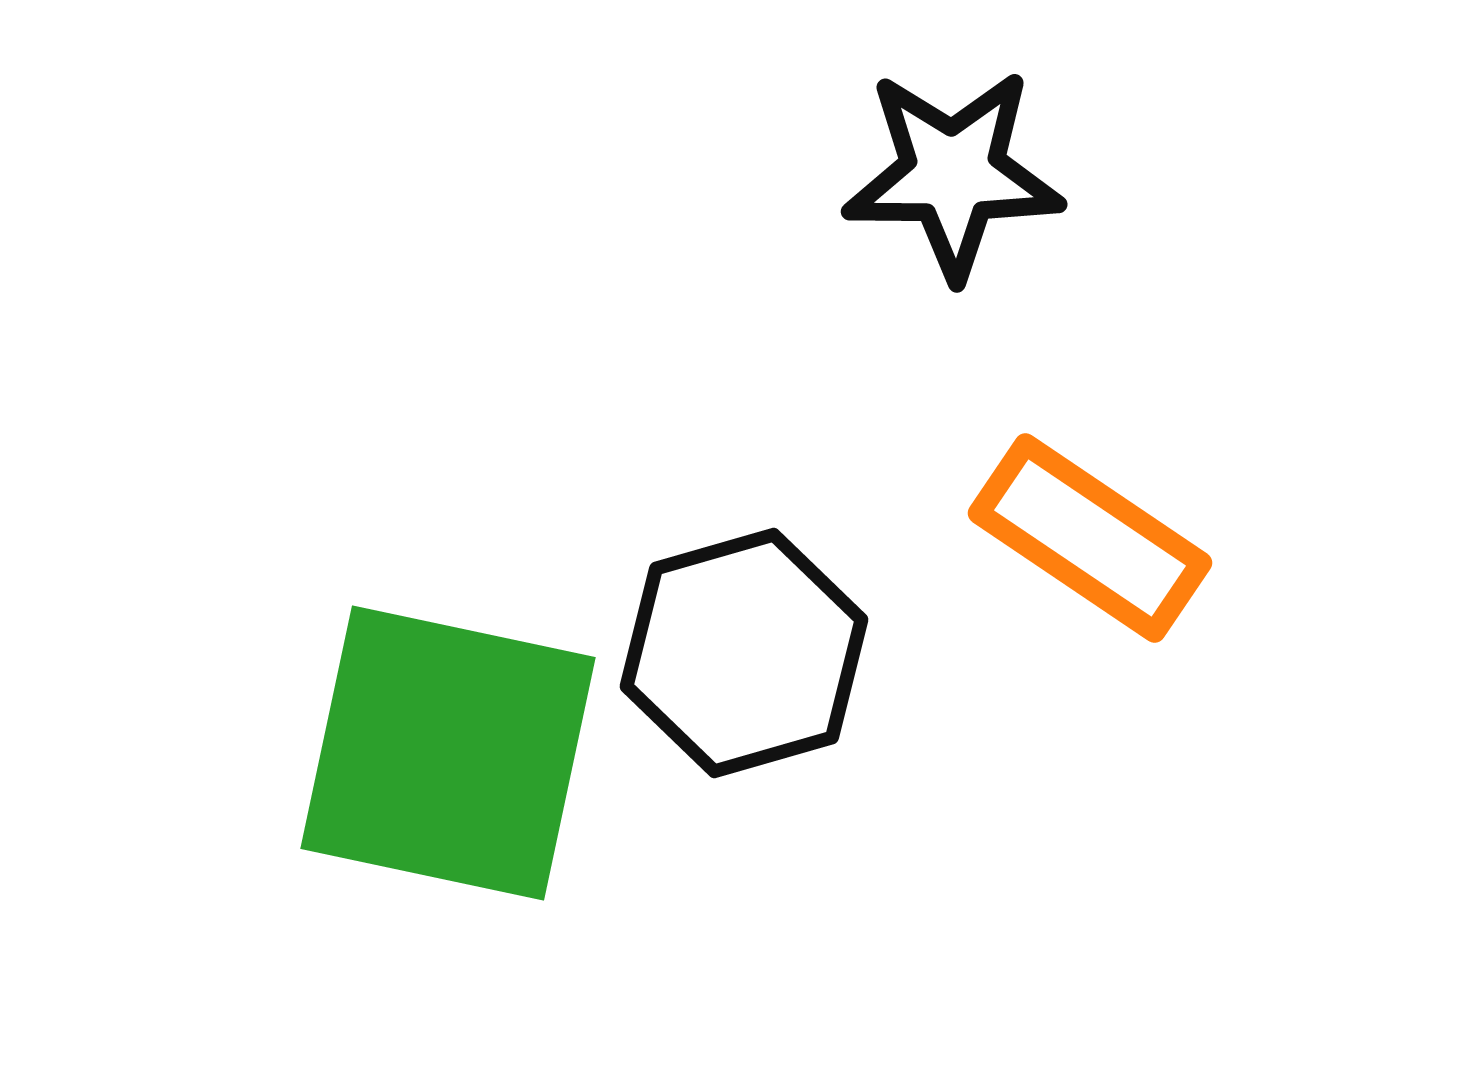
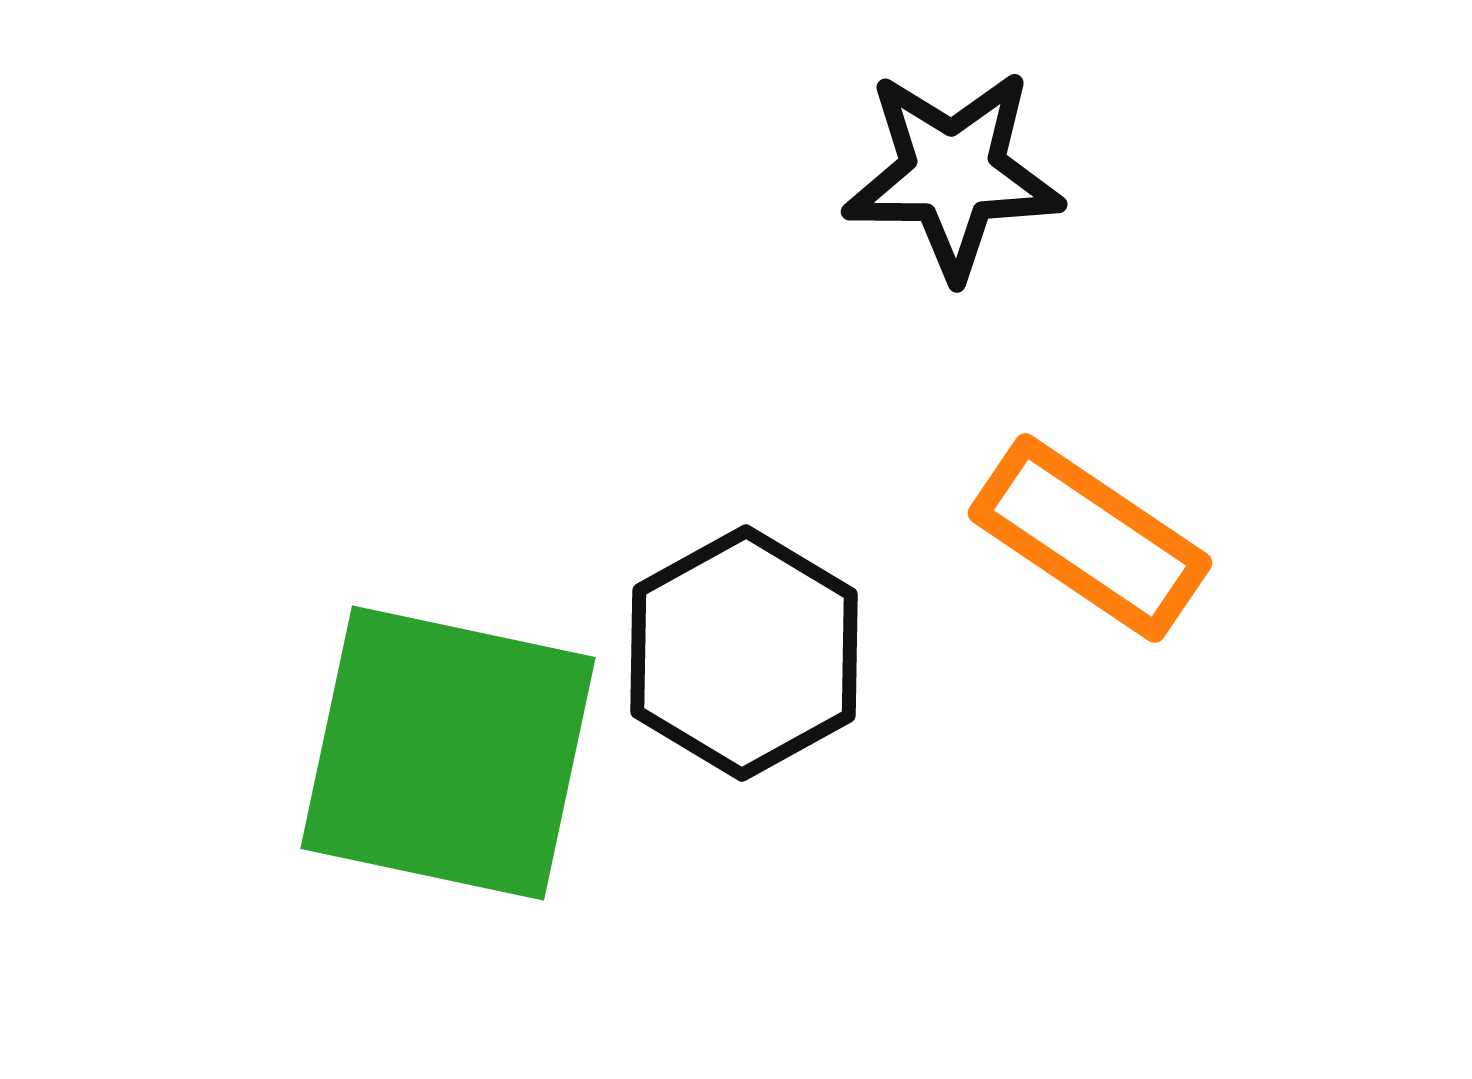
black hexagon: rotated 13 degrees counterclockwise
